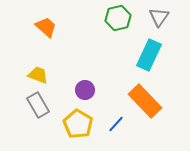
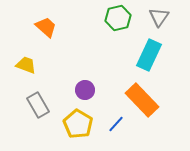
yellow trapezoid: moved 12 px left, 10 px up
orange rectangle: moved 3 px left, 1 px up
